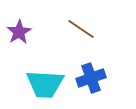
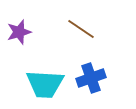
purple star: rotated 15 degrees clockwise
